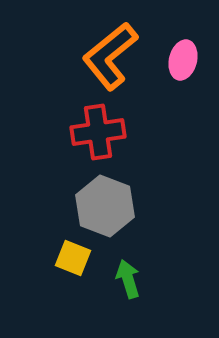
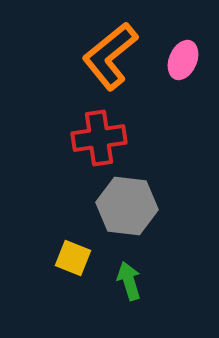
pink ellipse: rotated 9 degrees clockwise
red cross: moved 1 px right, 6 px down
gray hexagon: moved 22 px right; rotated 14 degrees counterclockwise
green arrow: moved 1 px right, 2 px down
